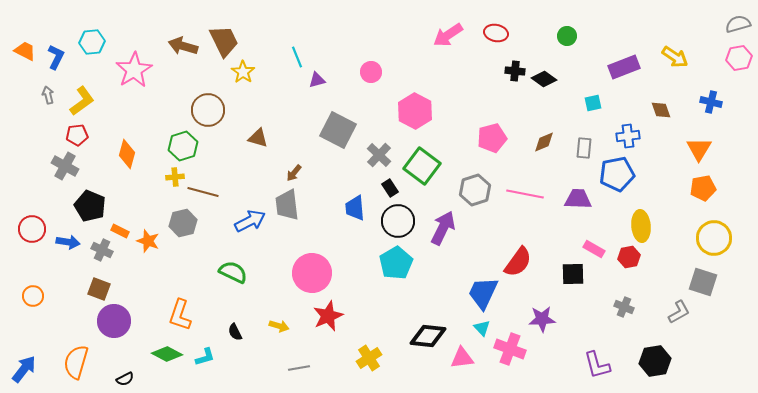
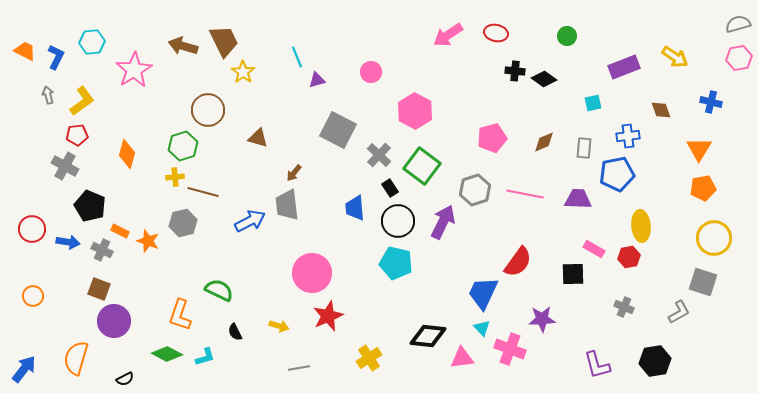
purple arrow at (443, 228): moved 6 px up
cyan pentagon at (396, 263): rotated 28 degrees counterclockwise
green semicircle at (233, 272): moved 14 px left, 18 px down
orange semicircle at (76, 362): moved 4 px up
